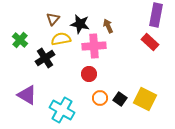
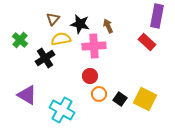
purple rectangle: moved 1 px right, 1 px down
red rectangle: moved 3 px left
red circle: moved 1 px right, 2 px down
orange circle: moved 1 px left, 4 px up
